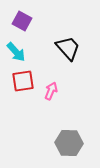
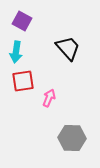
cyan arrow: rotated 50 degrees clockwise
pink arrow: moved 2 px left, 7 px down
gray hexagon: moved 3 px right, 5 px up
